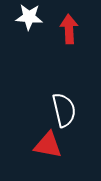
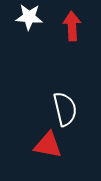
red arrow: moved 3 px right, 3 px up
white semicircle: moved 1 px right, 1 px up
